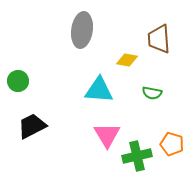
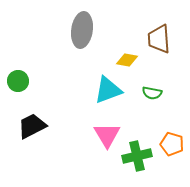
cyan triangle: moved 9 px right; rotated 24 degrees counterclockwise
